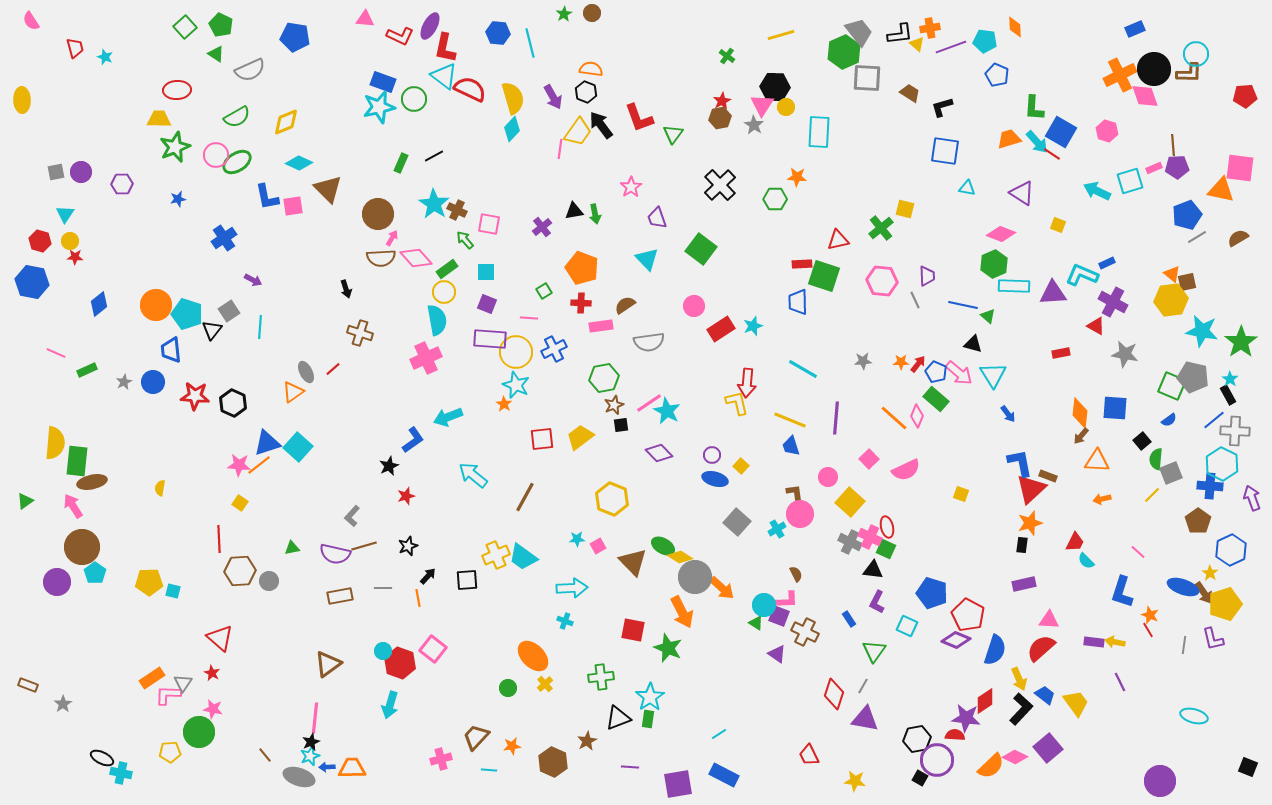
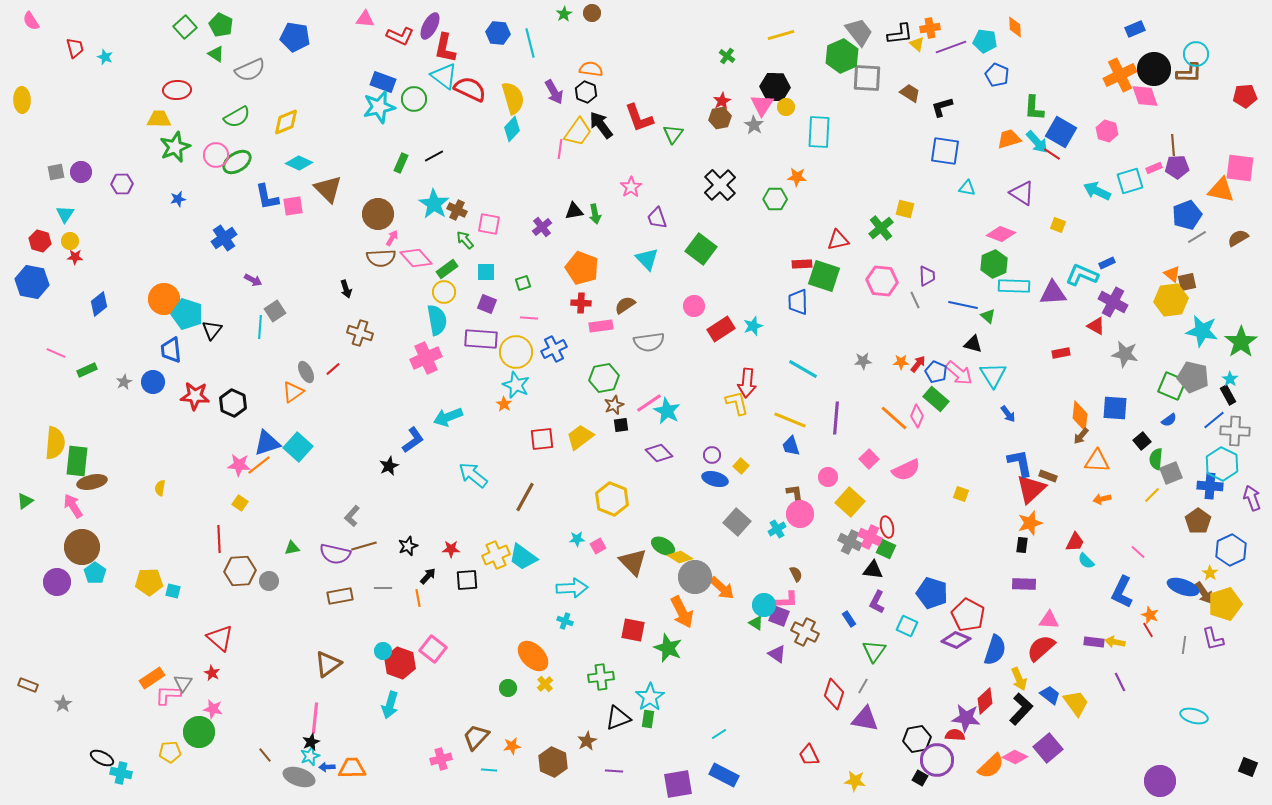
green hexagon at (844, 52): moved 2 px left, 4 px down
purple arrow at (553, 97): moved 1 px right, 5 px up
green square at (544, 291): moved 21 px left, 8 px up; rotated 14 degrees clockwise
orange circle at (156, 305): moved 8 px right, 6 px up
gray square at (229, 311): moved 46 px right
purple rectangle at (490, 339): moved 9 px left
orange diamond at (1080, 413): moved 3 px down
red star at (406, 496): moved 45 px right, 53 px down; rotated 18 degrees clockwise
purple rectangle at (1024, 584): rotated 15 degrees clockwise
blue L-shape at (1122, 592): rotated 8 degrees clockwise
blue trapezoid at (1045, 695): moved 5 px right
red diamond at (985, 701): rotated 8 degrees counterclockwise
purple line at (630, 767): moved 16 px left, 4 px down
